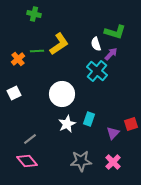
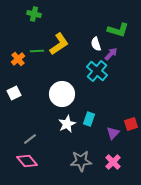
green L-shape: moved 3 px right, 2 px up
